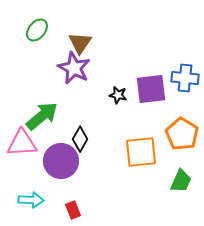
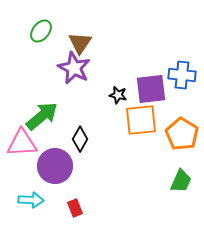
green ellipse: moved 4 px right, 1 px down
blue cross: moved 3 px left, 3 px up
orange square: moved 32 px up
purple circle: moved 6 px left, 5 px down
red rectangle: moved 2 px right, 2 px up
